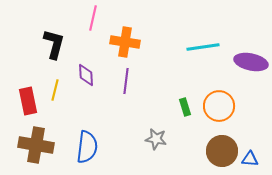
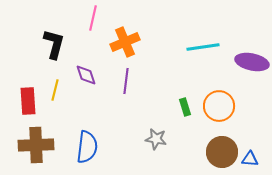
orange cross: rotated 32 degrees counterclockwise
purple ellipse: moved 1 px right
purple diamond: rotated 15 degrees counterclockwise
red rectangle: rotated 8 degrees clockwise
brown cross: rotated 12 degrees counterclockwise
brown circle: moved 1 px down
